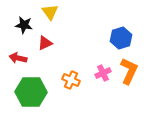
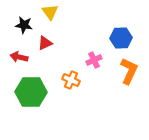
blue hexagon: rotated 15 degrees clockwise
red arrow: moved 1 px right, 1 px up
pink cross: moved 9 px left, 13 px up
